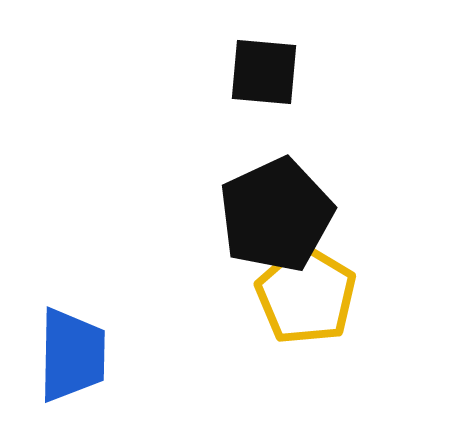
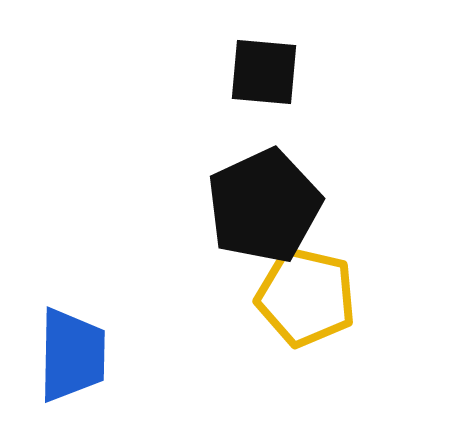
black pentagon: moved 12 px left, 9 px up
yellow pentagon: moved 2 px down; rotated 18 degrees counterclockwise
